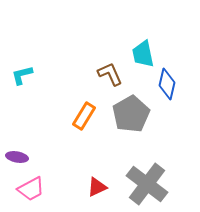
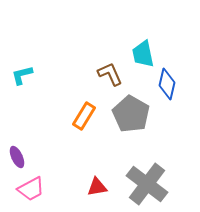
gray pentagon: rotated 12 degrees counterclockwise
purple ellipse: rotated 55 degrees clockwise
red triangle: rotated 15 degrees clockwise
